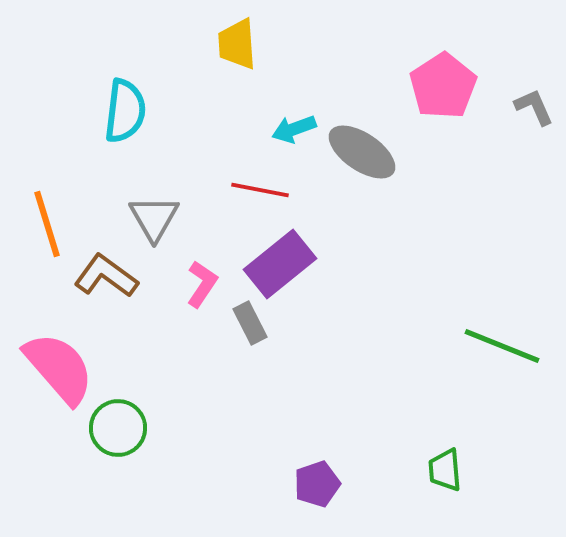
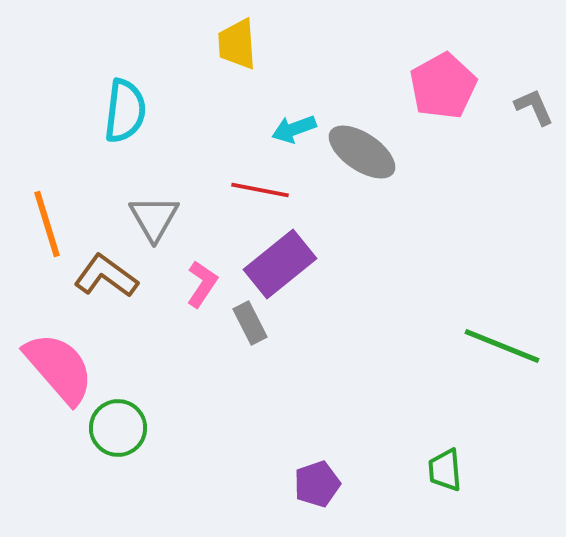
pink pentagon: rotated 4 degrees clockwise
